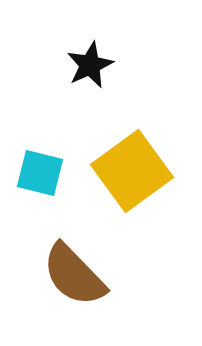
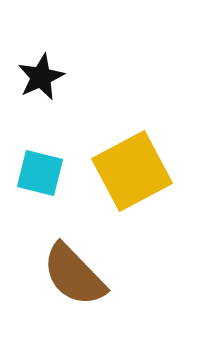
black star: moved 49 px left, 12 px down
yellow square: rotated 8 degrees clockwise
